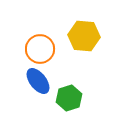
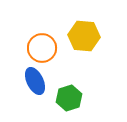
orange circle: moved 2 px right, 1 px up
blue ellipse: moved 3 px left; rotated 12 degrees clockwise
